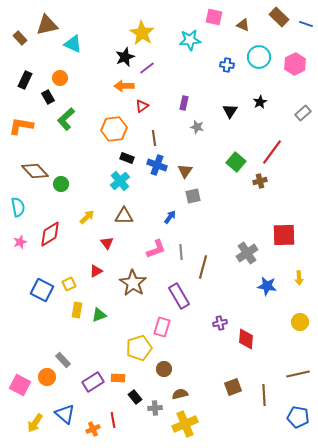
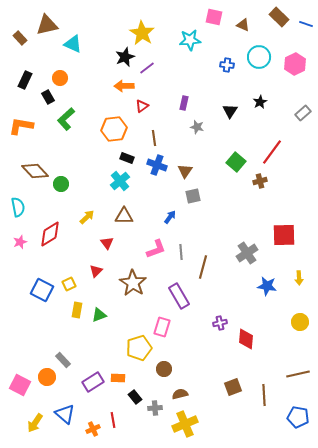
red triangle at (96, 271): rotated 16 degrees counterclockwise
